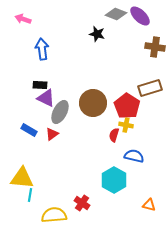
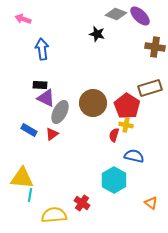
orange triangle: moved 2 px right, 2 px up; rotated 24 degrees clockwise
